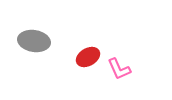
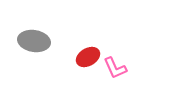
pink L-shape: moved 4 px left, 1 px up
